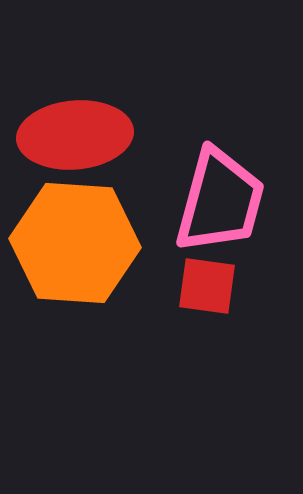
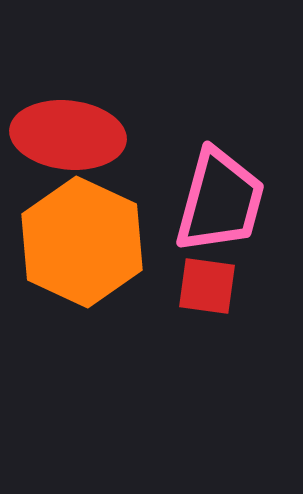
red ellipse: moved 7 px left; rotated 11 degrees clockwise
orange hexagon: moved 7 px right, 1 px up; rotated 21 degrees clockwise
